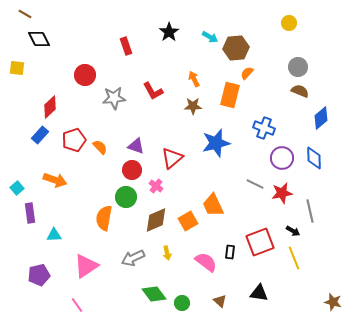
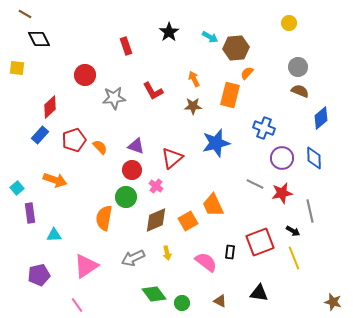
brown triangle at (220, 301): rotated 16 degrees counterclockwise
